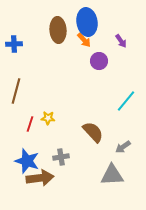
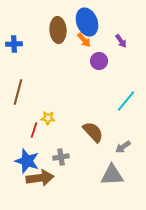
blue ellipse: rotated 12 degrees counterclockwise
brown line: moved 2 px right, 1 px down
red line: moved 4 px right, 6 px down
